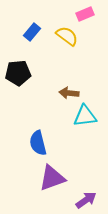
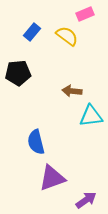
brown arrow: moved 3 px right, 2 px up
cyan triangle: moved 6 px right
blue semicircle: moved 2 px left, 1 px up
